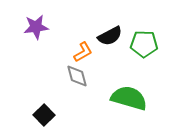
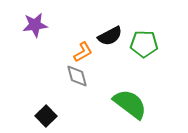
purple star: moved 1 px left, 2 px up
green semicircle: moved 1 px right, 6 px down; rotated 21 degrees clockwise
black square: moved 2 px right, 1 px down
